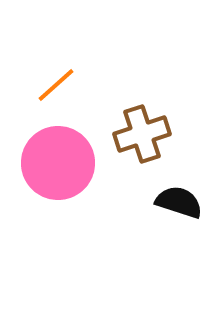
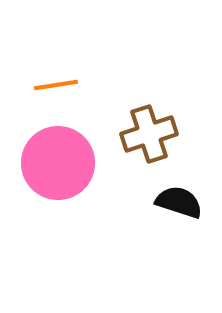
orange line: rotated 33 degrees clockwise
brown cross: moved 7 px right
